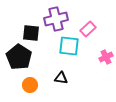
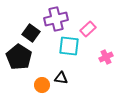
black square: rotated 30 degrees clockwise
orange circle: moved 12 px right
